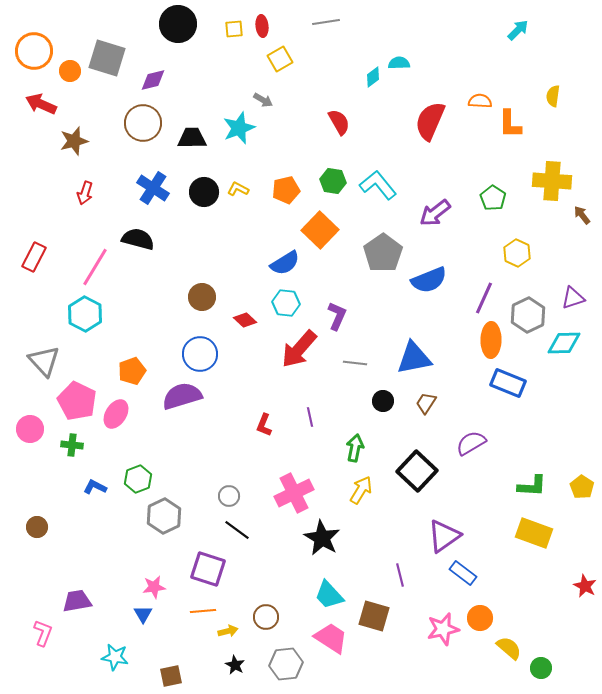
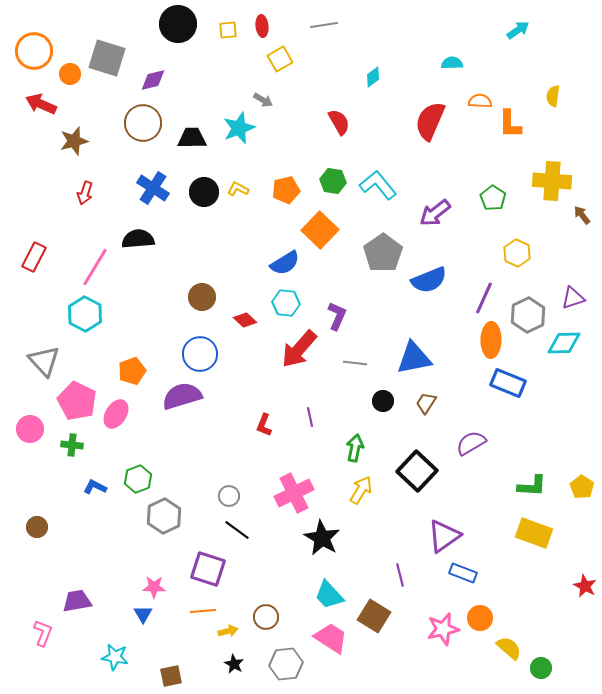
gray line at (326, 22): moved 2 px left, 3 px down
yellow square at (234, 29): moved 6 px left, 1 px down
cyan arrow at (518, 30): rotated 10 degrees clockwise
cyan semicircle at (399, 63): moved 53 px right
orange circle at (70, 71): moved 3 px down
black semicircle at (138, 239): rotated 20 degrees counterclockwise
blue rectangle at (463, 573): rotated 16 degrees counterclockwise
pink star at (154, 587): rotated 10 degrees clockwise
brown square at (374, 616): rotated 16 degrees clockwise
black star at (235, 665): moved 1 px left, 1 px up
